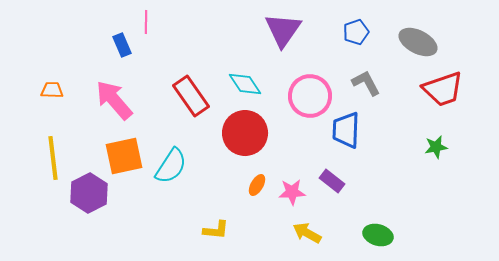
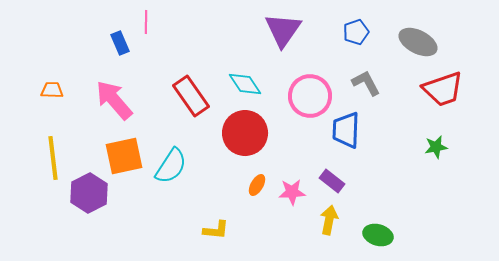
blue rectangle: moved 2 px left, 2 px up
yellow arrow: moved 22 px right, 13 px up; rotated 72 degrees clockwise
